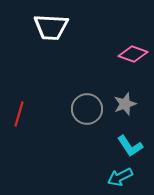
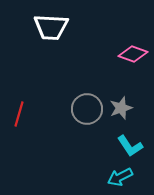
gray star: moved 4 px left, 4 px down
